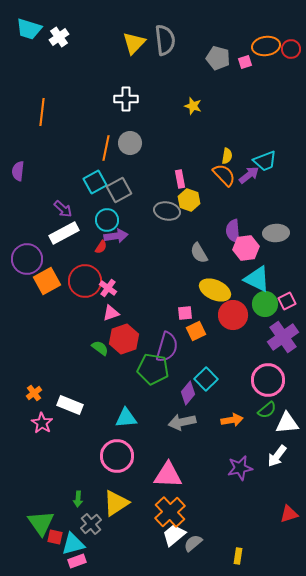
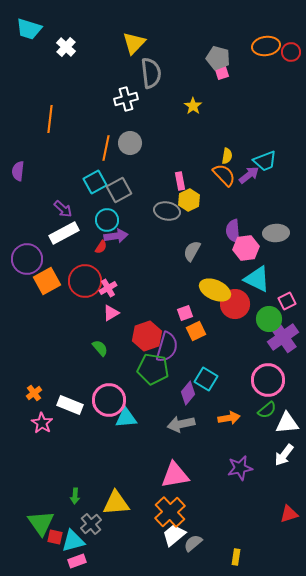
white cross at (59, 37): moved 7 px right, 10 px down; rotated 12 degrees counterclockwise
gray semicircle at (165, 40): moved 14 px left, 33 px down
red circle at (291, 49): moved 3 px down
pink square at (245, 62): moved 23 px left, 11 px down
white cross at (126, 99): rotated 15 degrees counterclockwise
yellow star at (193, 106): rotated 18 degrees clockwise
orange line at (42, 112): moved 8 px right, 7 px down
pink rectangle at (180, 179): moved 2 px down
yellow hexagon at (189, 200): rotated 15 degrees clockwise
gray semicircle at (199, 253): moved 7 px left, 2 px up; rotated 60 degrees clockwise
pink cross at (108, 288): rotated 24 degrees clockwise
green circle at (265, 304): moved 4 px right, 15 px down
pink triangle at (111, 313): rotated 12 degrees counterclockwise
pink square at (185, 313): rotated 14 degrees counterclockwise
red circle at (233, 315): moved 2 px right, 11 px up
red hexagon at (124, 339): moved 23 px right, 3 px up
green semicircle at (100, 348): rotated 12 degrees clockwise
cyan square at (206, 379): rotated 15 degrees counterclockwise
orange arrow at (232, 420): moved 3 px left, 2 px up
gray arrow at (182, 422): moved 1 px left, 2 px down
pink circle at (117, 456): moved 8 px left, 56 px up
white arrow at (277, 456): moved 7 px right, 1 px up
pink triangle at (168, 475): moved 7 px right; rotated 12 degrees counterclockwise
green arrow at (78, 499): moved 3 px left, 3 px up
yellow triangle at (116, 503): rotated 28 degrees clockwise
cyan triangle at (73, 544): moved 3 px up
yellow rectangle at (238, 556): moved 2 px left, 1 px down
